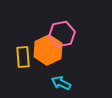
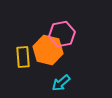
orange hexagon: rotated 20 degrees counterclockwise
cyan arrow: rotated 66 degrees counterclockwise
